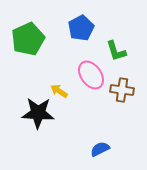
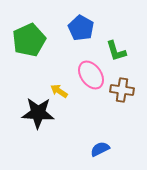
blue pentagon: rotated 15 degrees counterclockwise
green pentagon: moved 1 px right, 1 px down
